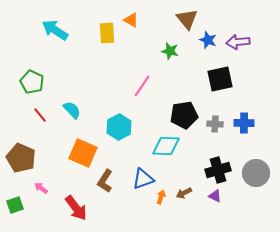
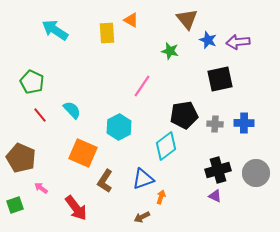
cyan diamond: rotated 40 degrees counterclockwise
brown arrow: moved 42 px left, 24 px down
